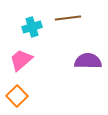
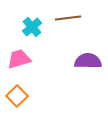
cyan cross: rotated 24 degrees counterclockwise
pink trapezoid: moved 2 px left, 1 px up; rotated 25 degrees clockwise
